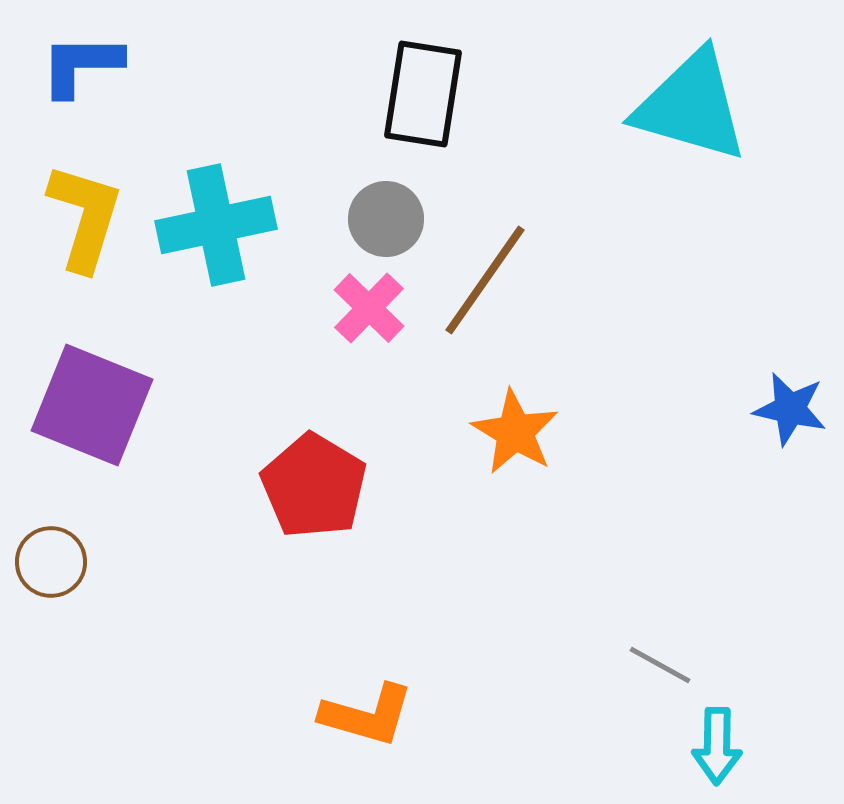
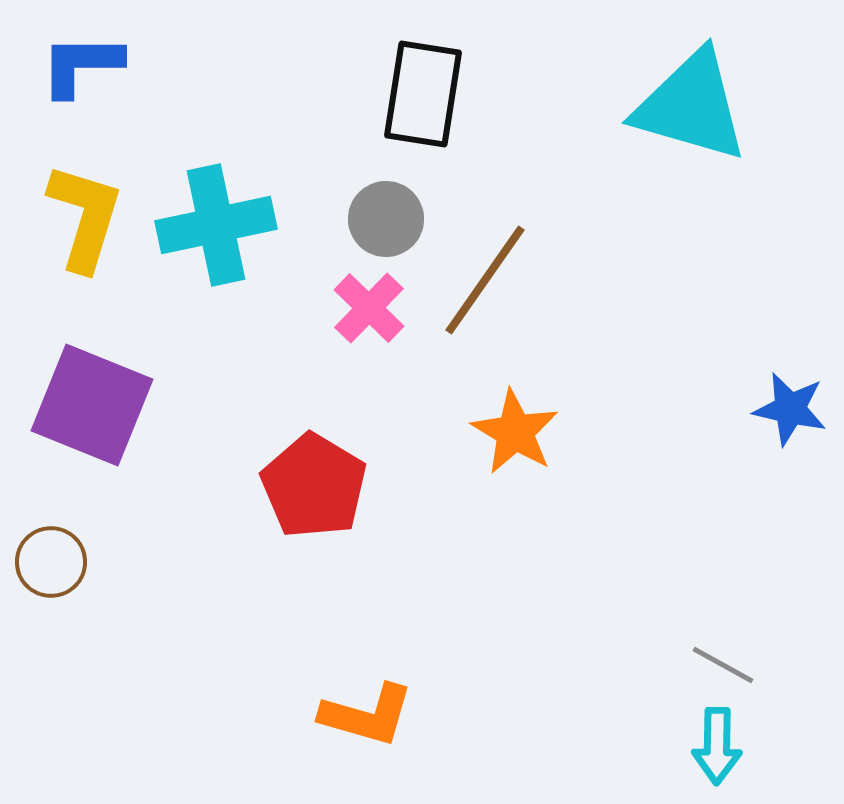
gray line: moved 63 px right
